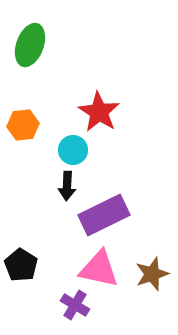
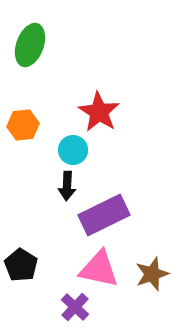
purple cross: moved 2 px down; rotated 12 degrees clockwise
